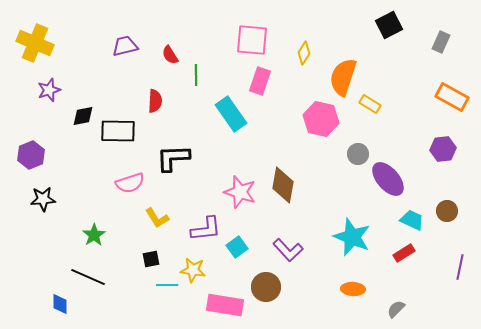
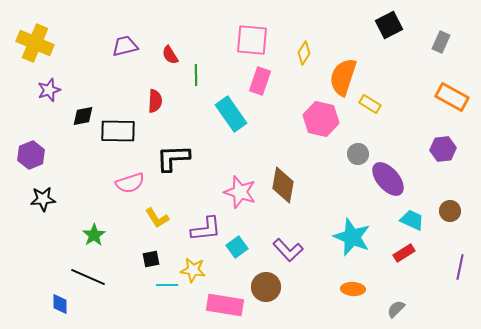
brown circle at (447, 211): moved 3 px right
